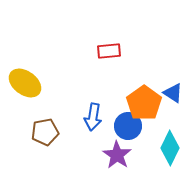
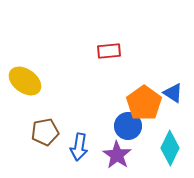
yellow ellipse: moved 2 px up
blue arrow: moved 14 px left, 30 px down
